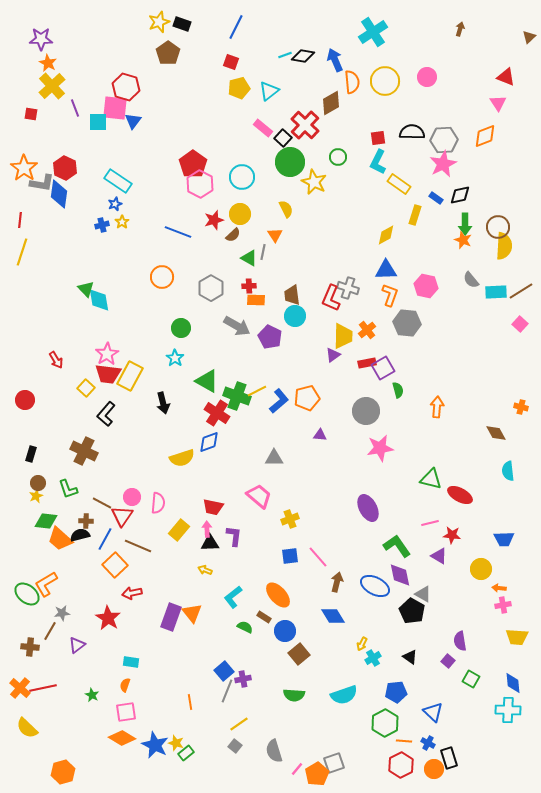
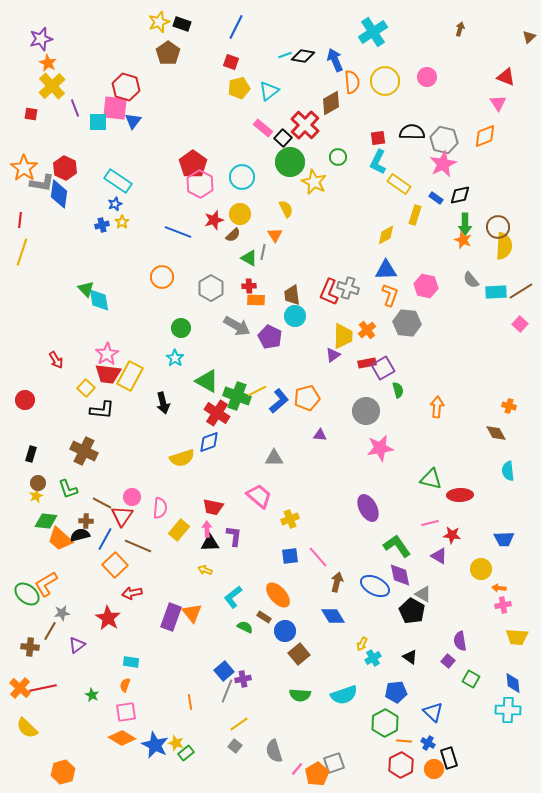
purple star at (41, 39): rotated 15 degrees counterclockwise
gray hexagon at (444, 140): rotated 16 degrees clockwise
red L-shape at (331, 298): moved 2 px left, 6 px up
orange cross at (521, 407): moved 12 px left, 1 px up
black L-shape at (106, 414): moved 4 px left, 4 px up; rotated 125 degrees counterclockwise
red ellipse at (460, 495): rotated 30 degrees counterclockwise
pink semicircle at (158, 503): moved 2 px right, 5 px down
green semicircle at (294, 695): moved 6 px right
